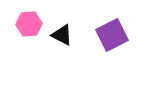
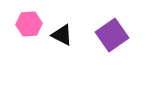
purple square: rotated 8 degrees counterclockwise
